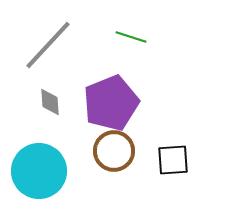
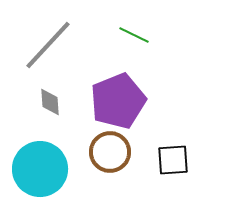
green line: moved 3 px right, 2 px up; rotated 8 degrees clockwise
purple pentagon: moved 7 px right, 2 px up
brown circle: moved 4 px left, 1 px down
cyan circle: moved 1 px right, 2 px up
